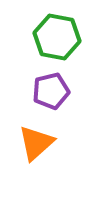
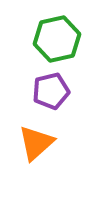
green hexagon: moved 2 px down; rotated 24 degrees counterclockwise
